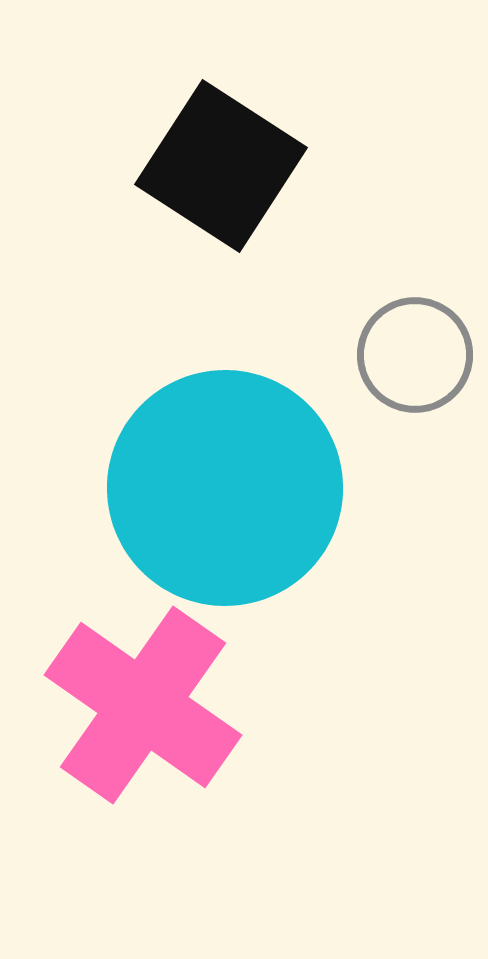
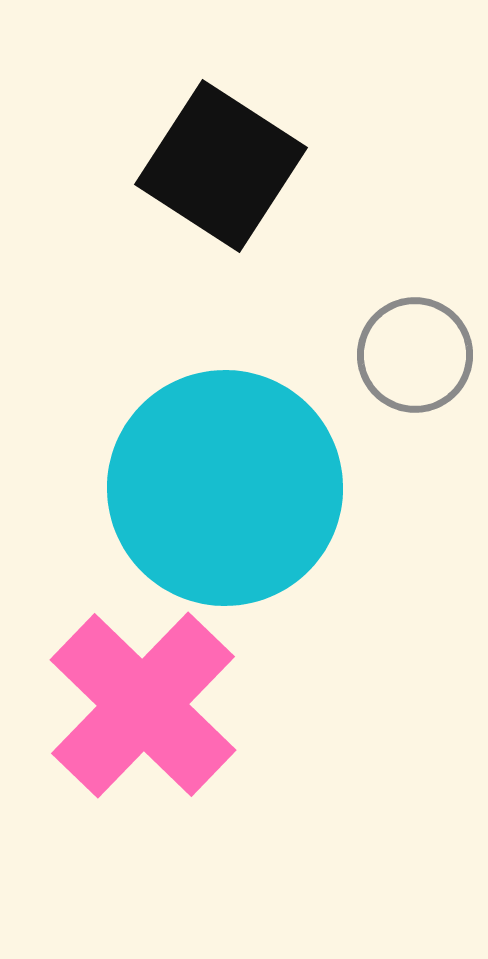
pink cross: rotated 9 degrees clockwise
